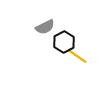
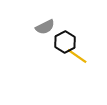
black hexagon: moved 1 px right
